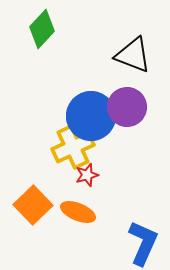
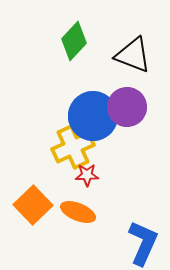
green diamond: moved 32 px right, 12 px down
blue circle: moved 2 px right
red star: rotated 15 degrees clockwise
